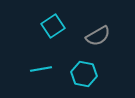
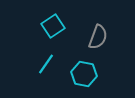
gray semicircle: moved 1 px down; rotated 40 degrees counterclockwise
cyan line: moved 5 px right, 5 px up; rotated 45 degrees counterclockwise
